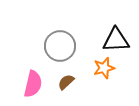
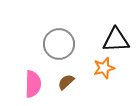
gray circle: moved 1 px left, 2 px up
pink semicircle: rotated 12 degrees counterclockwise
